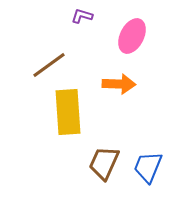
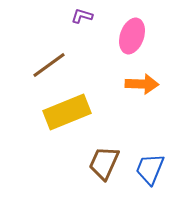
pink ellipse: rotated 8 degrees counterclockwise
orange arrow: moved 23 px right
yellow rectangle: moved 1 px left; rotated 72 degrees clockwise
blue trapezoid: moved 2 px right, 2 px down
